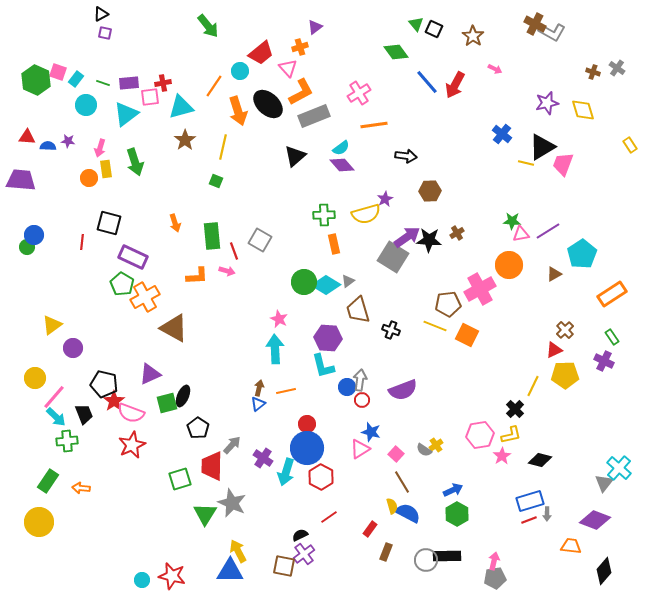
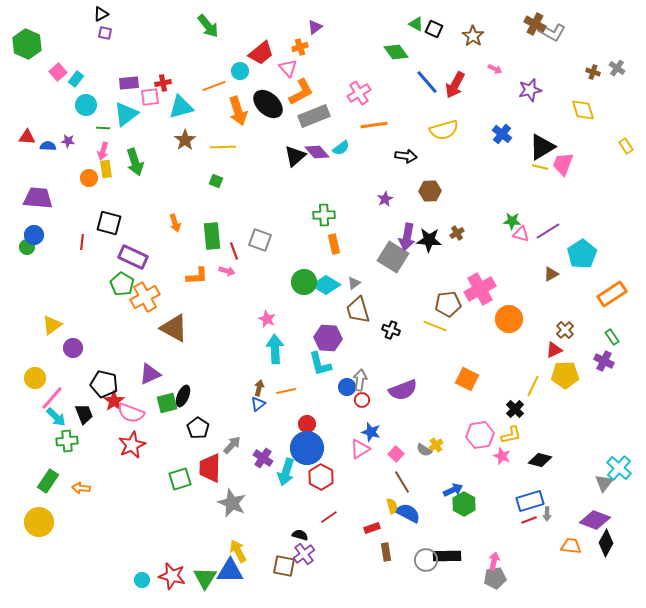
green triangle at (416, 24): rotated 21 degrees counterclockwise
pink square at (58, 72): rotated 30 degrees clockwise
green hexagon at (36, 80): moved 9 px left, 36 px up
green line at (103, 83): moved 45 px down; rotated 16 degrees counterclockwise
orange line at (214, 86): rotated 35 degrees clockwise
purple star at (547, 103): moved 17 px left, 13 px up
yellow rectangle at (630, 145): moved 4 px left, 1 px down
yellow line at (223, 147): rotated 75 degrees clockwise
pink arrow at (100, 148): moved 3 px right, 3 px down
yellow line at (526, 163): moved 14 px right, 4 px down
purple diamond at (342, 165): moved 25 px left, 13 px up
purple trapezoid at (21, 180): moved 17 px right, 18 px down
yellow semicircle at (366, 214): moved 78 px right, 84 px up
pink triangle at (521, 234): rotated 24 degrees clockwise
purple arrow at (407, 237): rotated 136 degrees clockwise
gray square at (260, 240): rotated 10 degrees counterclockwise
orange circle at (509, 265): moved 54 px down
brown triangle at (554, 274): moved 3 px left
gray triangle at (348, 281): moved 6 px right, 2 px down
pink star at (279, 319): moved 12 px left
orange square at (467, 335): moved 44 px down
cyan L-shape at (323, 366): moved 3 px left, 2 px up
pink line at (54, 397): moved 2 px left, 1 px down
pink star at (502, 456): rotated 18 degrees counterclockwise
red trapezoid at (212, 466): moved 2 px left, 2 px down
green triangle at (205, 514): moved 64 px down
green hexagon at (457, 514): moved 7 px right, 10 px up
red rectangle at (370, 529): moved 2 px right, 1 px up; rotated 35 degrees clockwise
black semicircle at (300, 535): rotated 42 degrees clockwise
brown rectangle at (386, 552): rotated 30 degrees counterclockwise
black diamond at (604, 571): moved 2 px right, 28 px up; rotated 12 degrees counterclockwise
